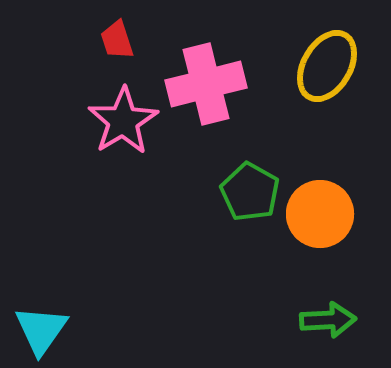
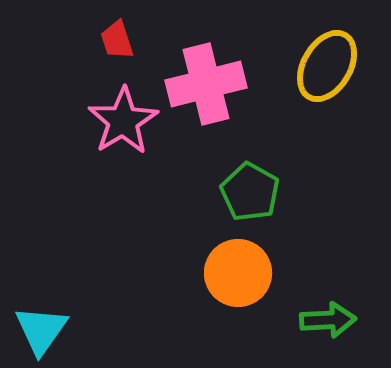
orange circle: moved 82 px left, 59 px down
